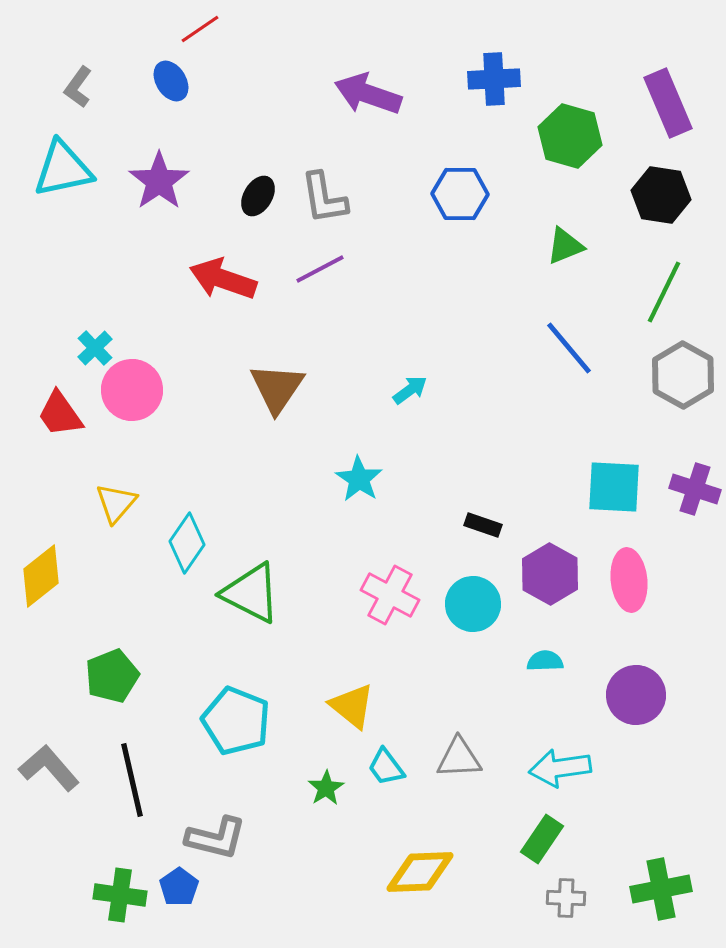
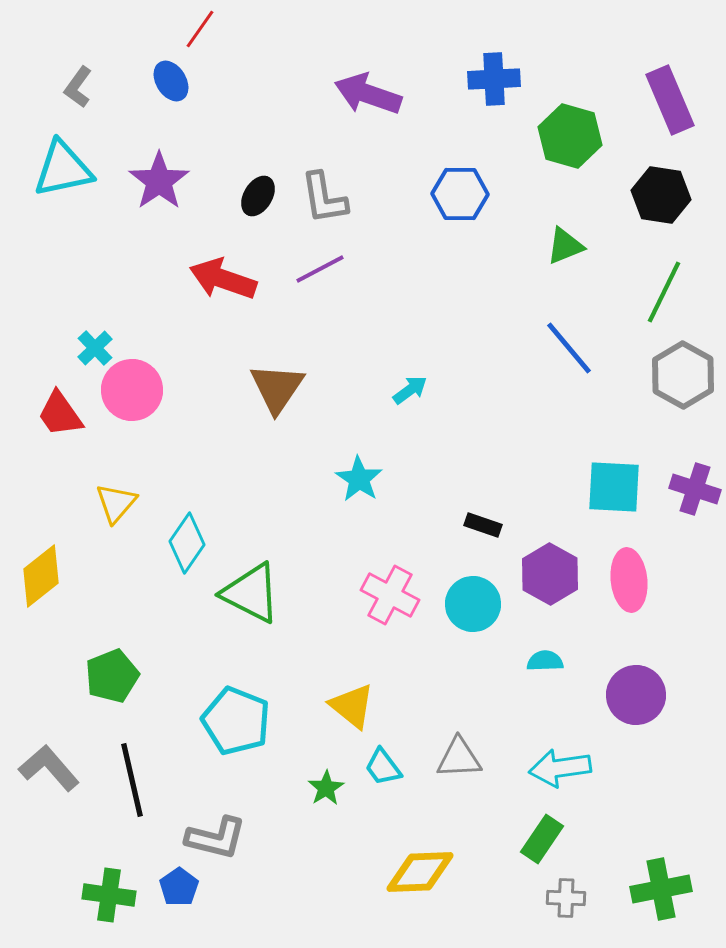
red line at (200, 29): rotated 21 degrees counterclockwise
purple rectangle at (668, 103): moved 2 px right, 3 px up
cyan trapezoid at (386, 767): moved 3 px left
green cross at (120, 895): moved 11 px left
